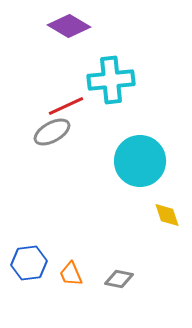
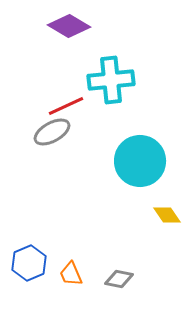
yellow diamond: rotated 16 degrees counterclockwise
blue hexagon: rotated 16 degrees counterclockwise
